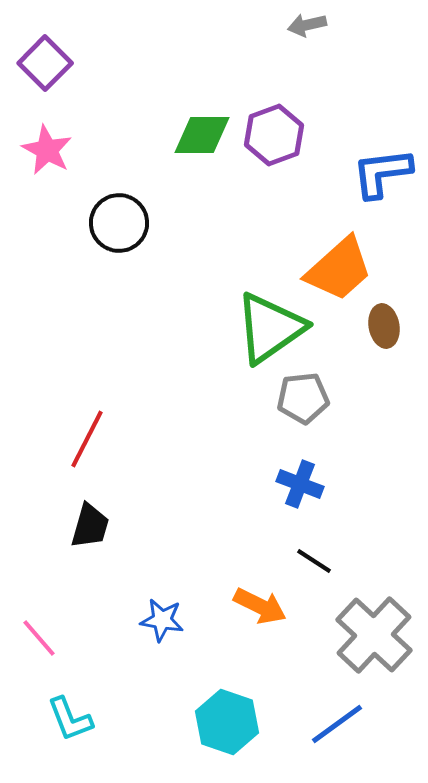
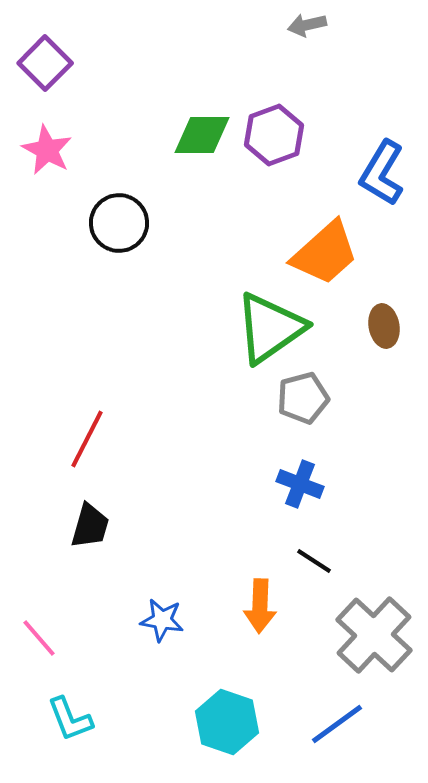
blue L-shape: rotated 52 degrees counterclockwise
orange trapezoid: moved 14 px left, 16 px up
gray pentagon: rotated 9 degrees counterclockwise
orange arrow: rotated 66 degrees clockwise
